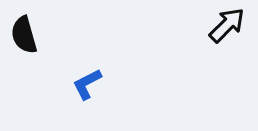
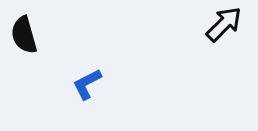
black arrow: moved 3 px left, 1 px up
